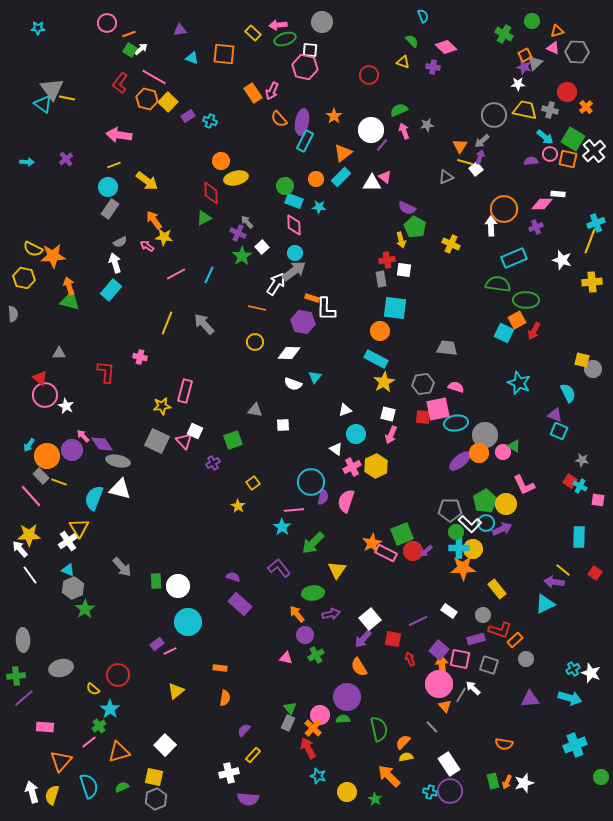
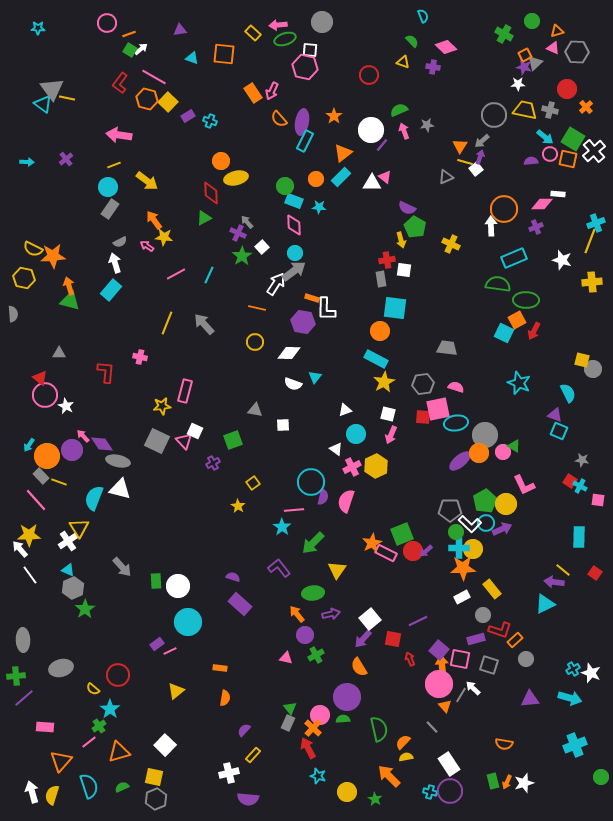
red circle at (567, 92): moved 3 px up
pink line at (31, 496): moved 5 px right, 4 px down
yellow rectangle at (497, 589): moved 5 px left
white rectangle at (449, 611): moved 13 px right, 14 px up; rotated 63 degrees counterclockwise
